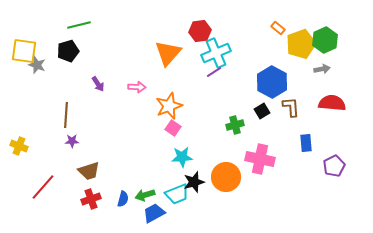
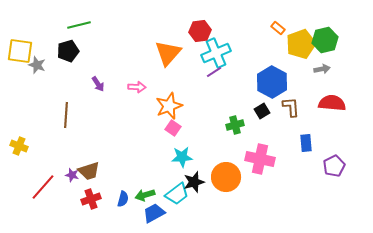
green hexagon: rotated 10 degrees clockwise
yellow square: moved 4 px left
purple star: moved 34 px down; rotated 16 degrees clockwise
cyan trapezoid: rotated 15 degrees counterclockwise
